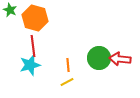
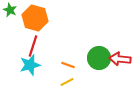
red line: rotated 25 degrees clockwise
orange line: rotated 64 degrees counterclockwise
